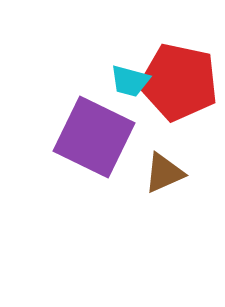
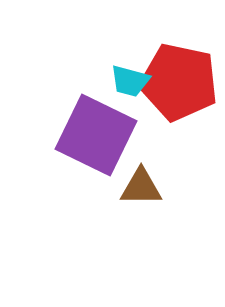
purple square: moved 2 px right, 2 px up
brown triangle: moved 23 px left, 14 px down; rotated 24 degrees clockwise
